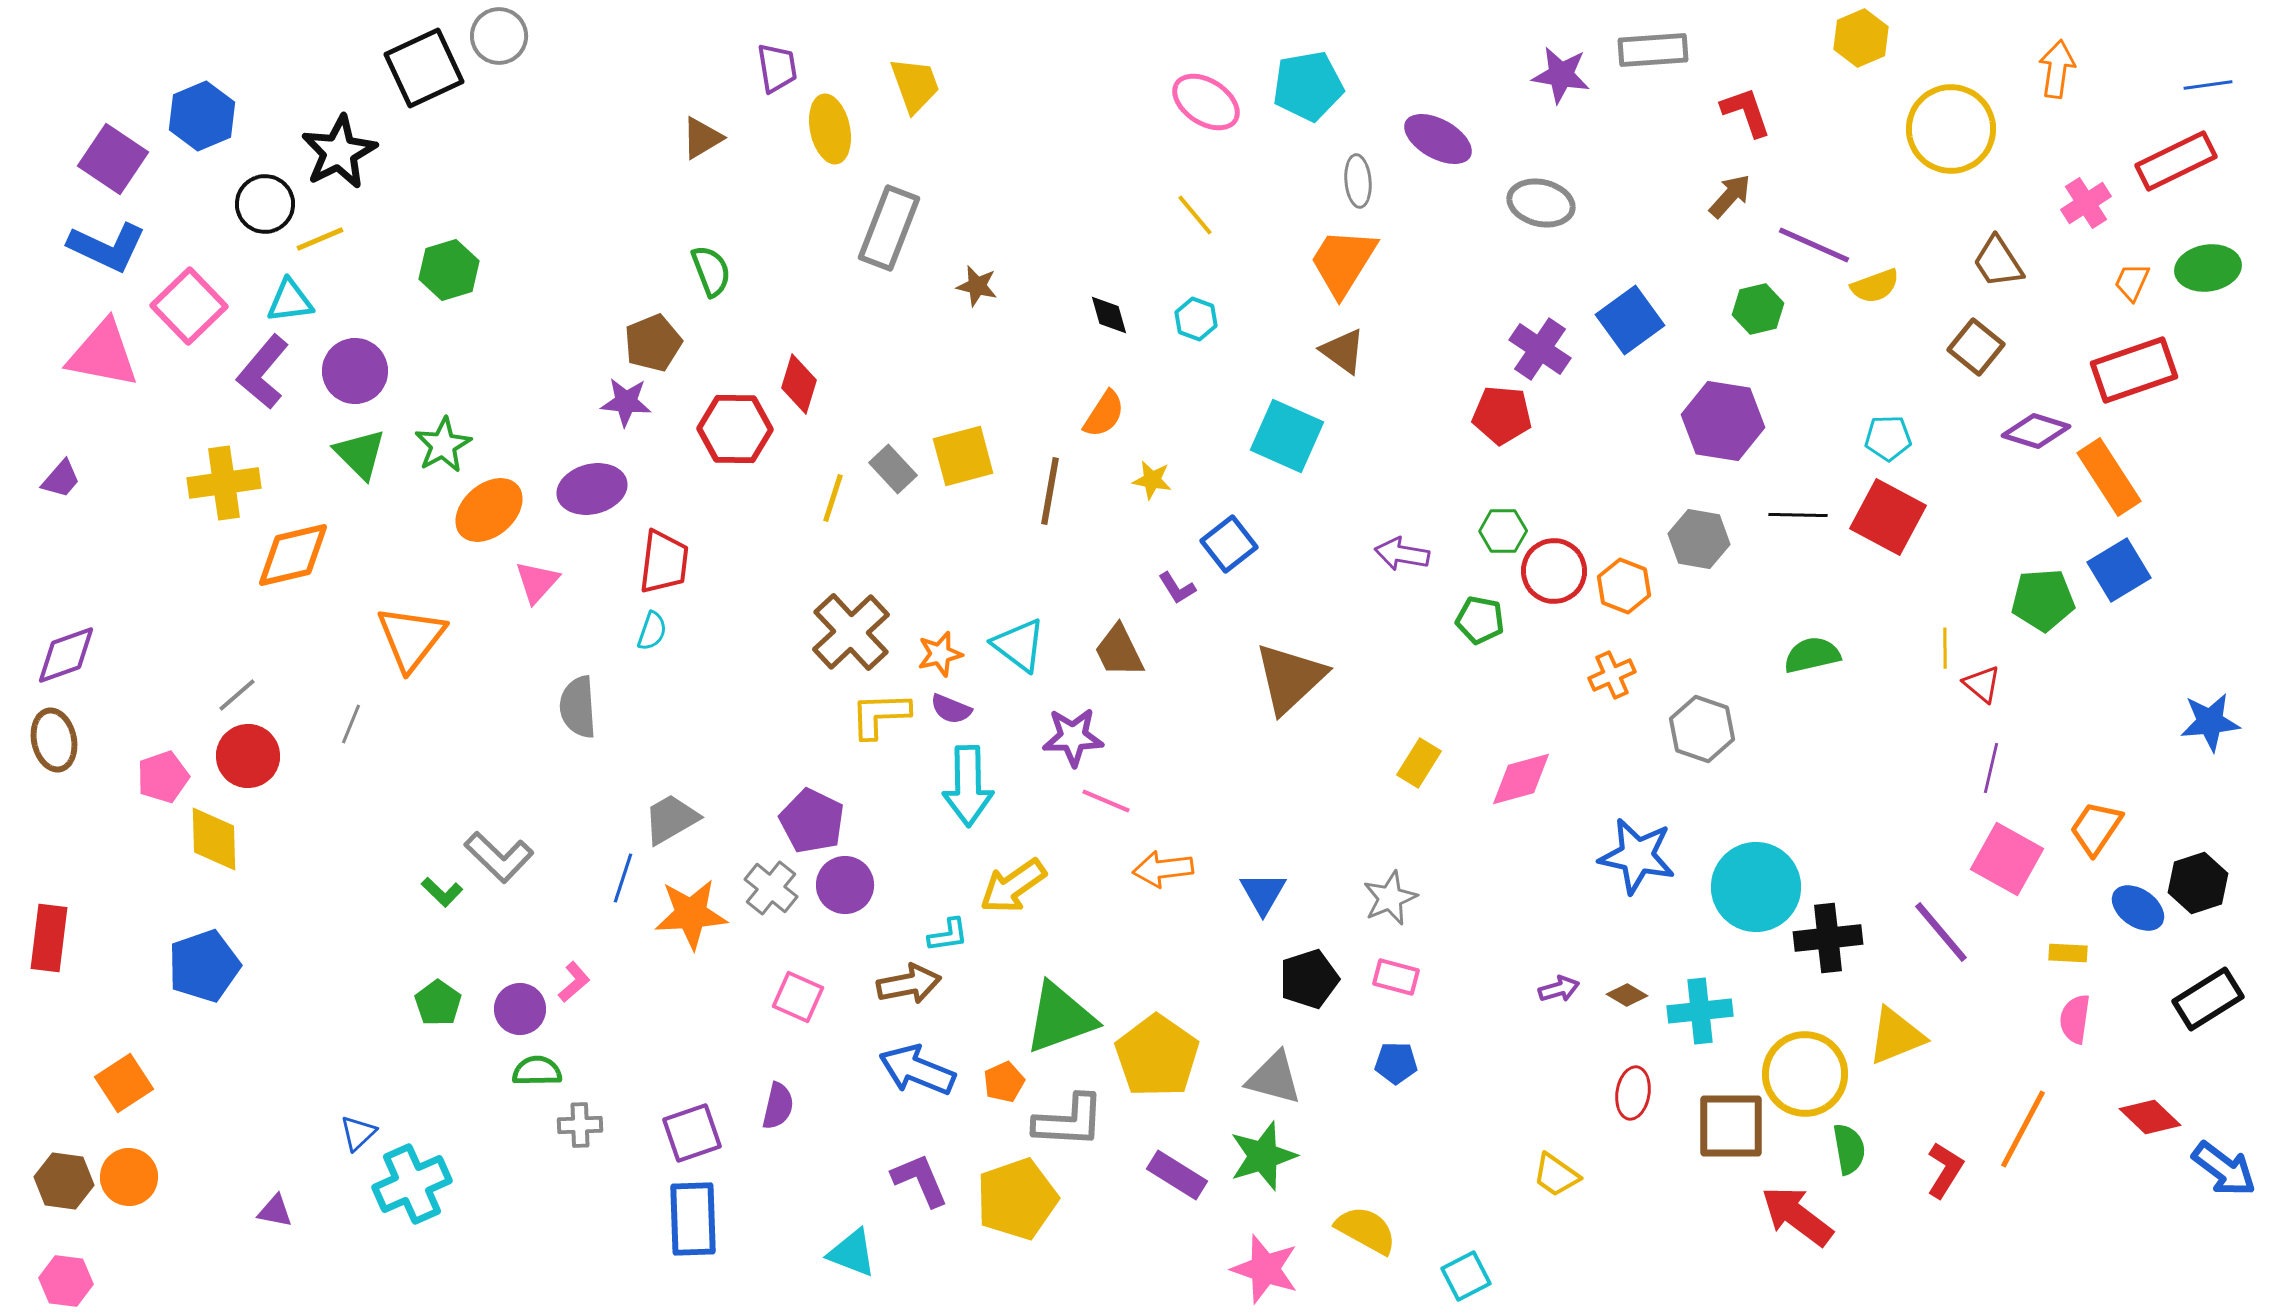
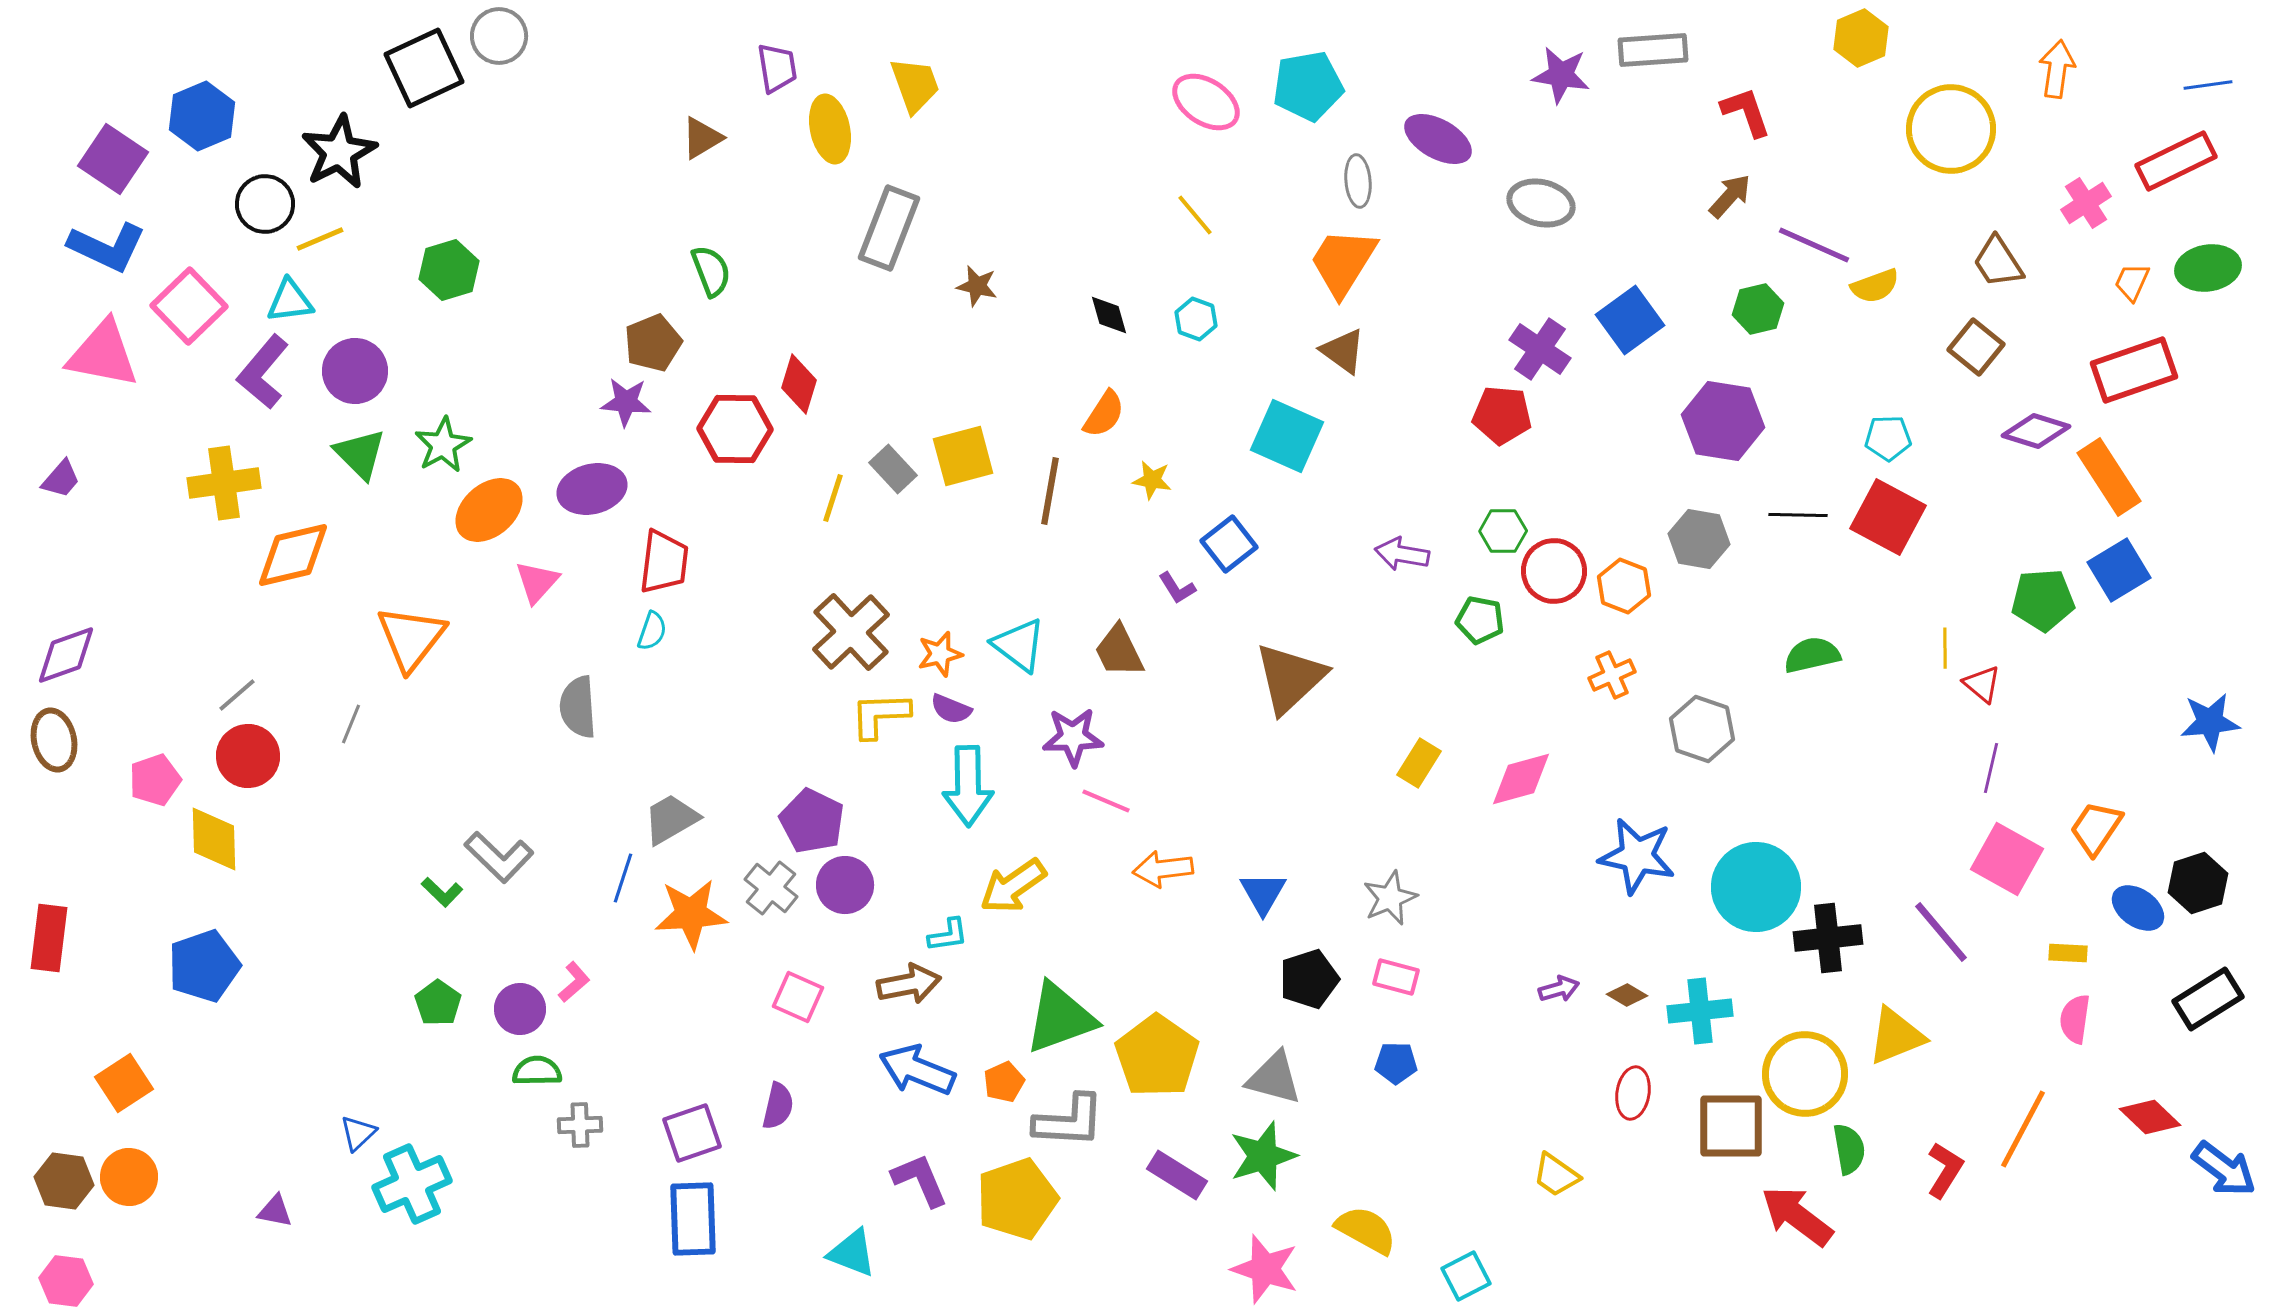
pink pentagon at (163, 777): moved 8 px left, 3 px down
